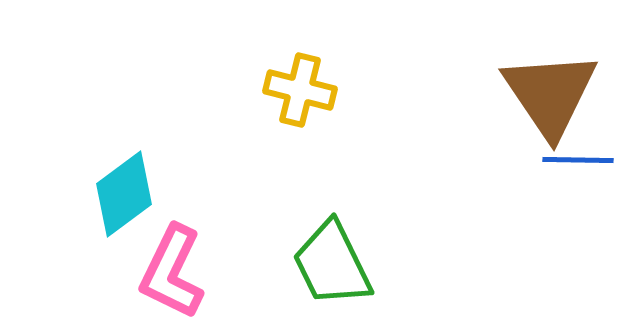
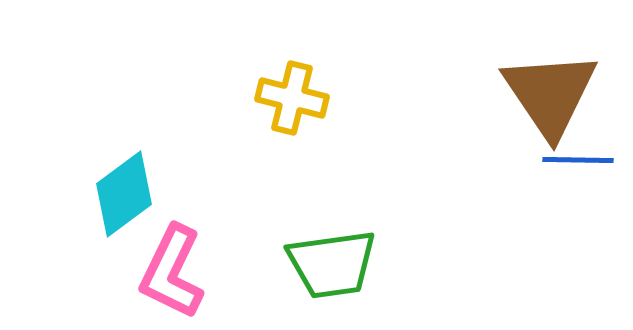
yellow cross: moved 8 px left, 8 px down
green trapezoid: rotated 72 degrees counterclockwise
